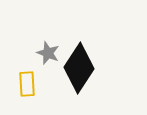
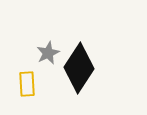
gray star: rotated 25 degrees clockwise
